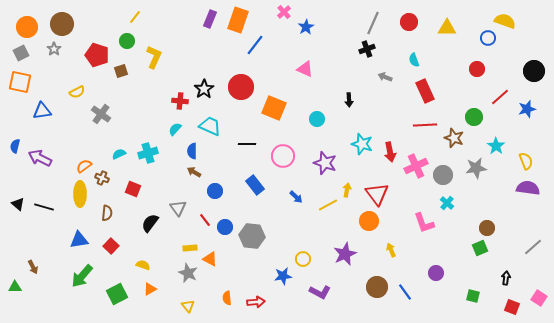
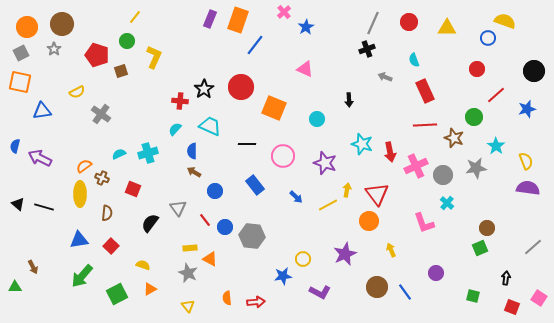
red line at (500, 97): moved 4 px left, 2 px up
